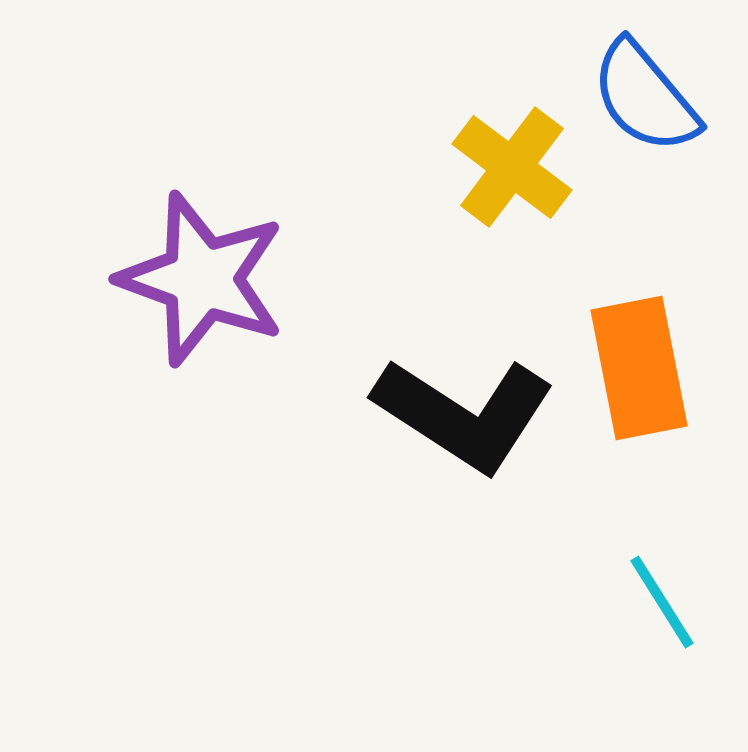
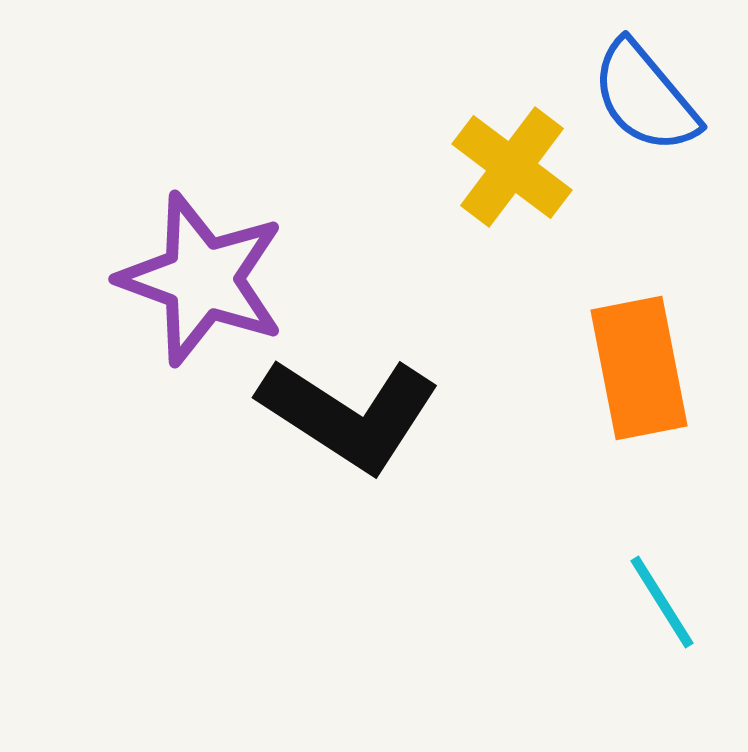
black L-shape: moved 115 px left
